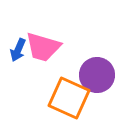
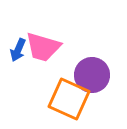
purple circle: moved 5 px left
orange square: moved 1 px down
